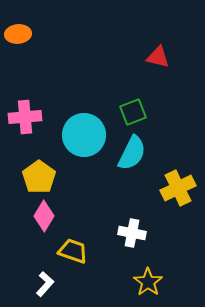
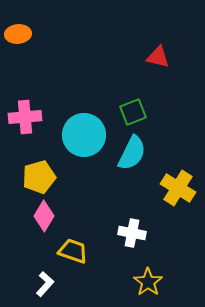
yellow pentagon: rotated 20 degrees clockwise
yellow cross: rotated 32 degrees counterclockwise
